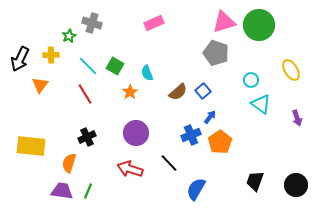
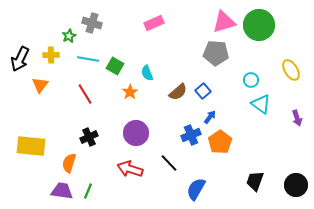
gray pentagon: rotated 15 degrees counterclockwise
cyan line: moved 7 px up; rotated 35 degrees counterclockwise
black cross: moved 2 px right
